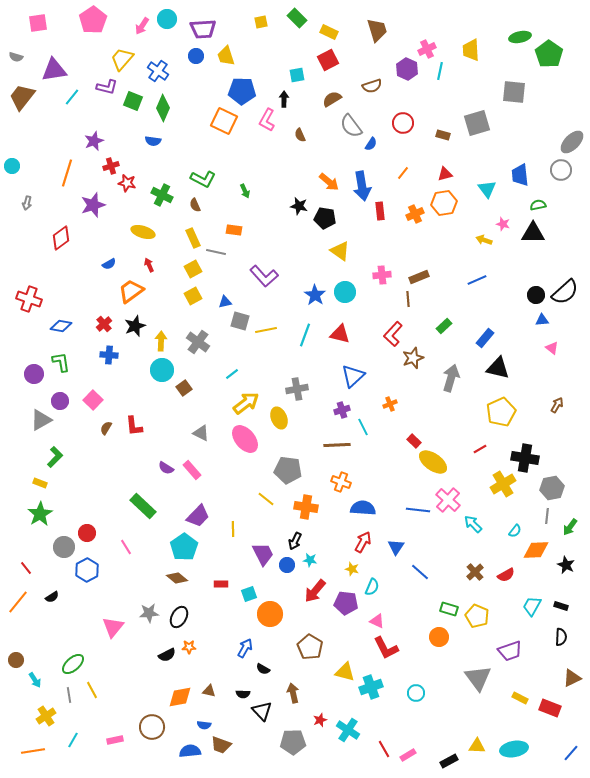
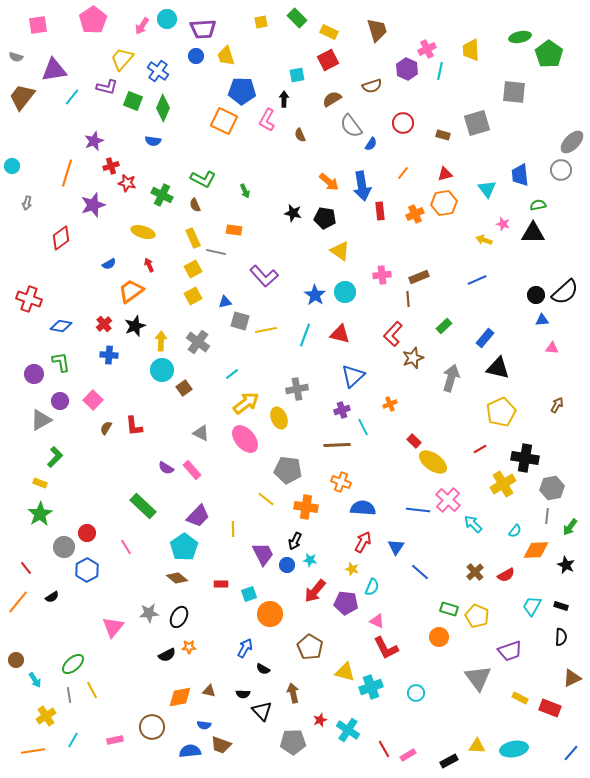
pink square at (38, 23): moved 2 px down
black star at (299, 206): moved 6 px left, 7 px down
pink triangle at (552, 348): rotated 32 degrees counterclockwise
